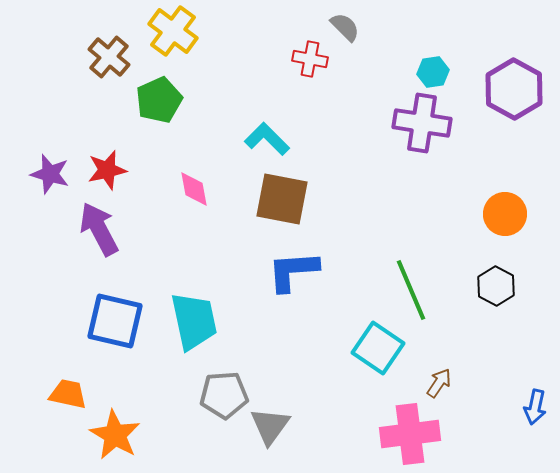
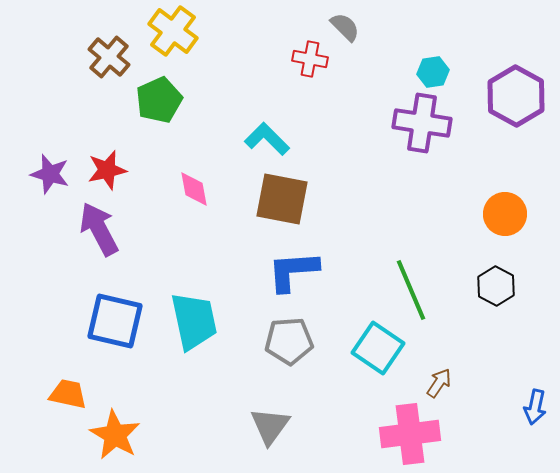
purple hexagon: moved 2 px right, 7 px down
gray pentagon: moved 65 px right, 54 px up
